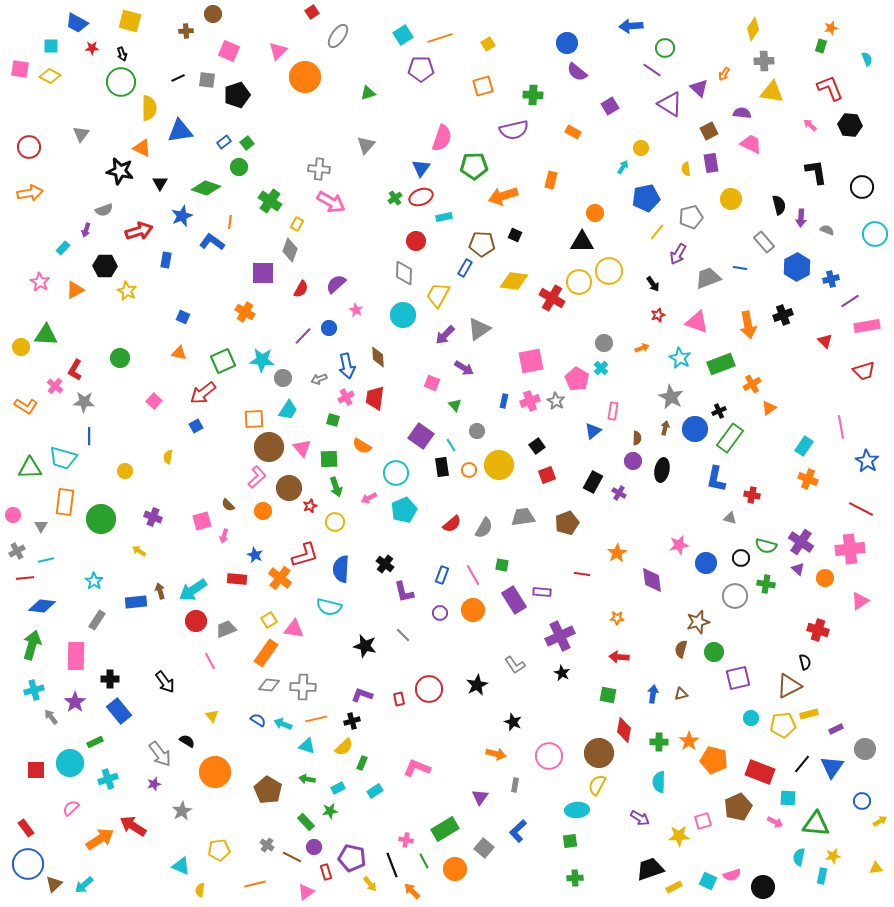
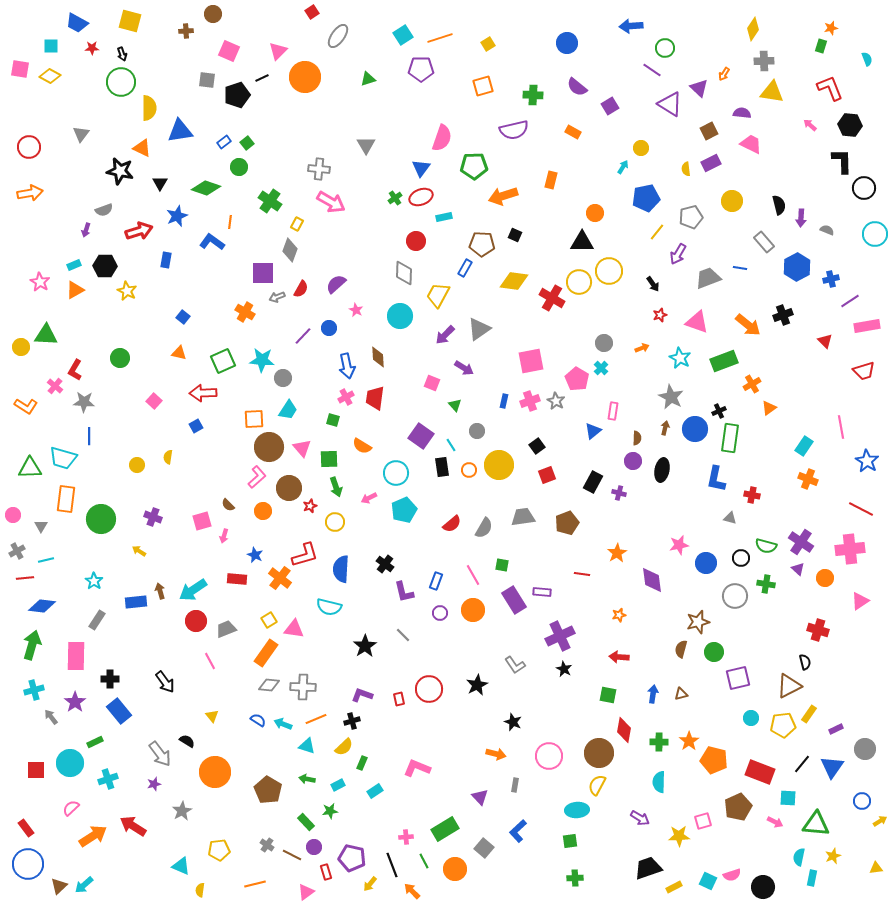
purple semicircle at (577, 72): moved 15 px down
black line at (178, 78): moved 84 px right
green triangle at (368, 93): moved 14 px up
gray triangle at (366, 145): rotated 12 degrees counterclockwise
purple rectangle at (711, 163): rotated 72 degrees clockwise
black L-shape at (816, 172): moved 26 px right, 11 px up; rotated 8 degrees clockwise
black circle at (862, 187): moved 2 px right, 1 px down
yellow circle at (731, 199): moved 1 px right, 2 px down
blue star at (182, 216): moved 5 px left
cyan rectangle at (63, 248): moved 11 px right, 17 px down; rotated 24 degrees clockwise
cyan circle at (403, 315): moved 3 px left, 1 px down
red star at (658, 315): moved 2 px right
blue square at (183, 317): rotated 16 degrees clockwise
orange arrow at (748, 325): rotated 40 degrees counterclockwise
green rectangle at (721, 364): moved 3 px right, 3 px up
gray arrow at (319, 379): moved 42 px left, 82 px up
red arrow at (203, 393): rotated 36 degrees clockwise
green rectangle at (730, 438): rotated 28 degrees counterclockwise
yellow circle at (125, 471): moved 12 px right, 6 px up
purple cross at (619, 493): rotated 16 degrees counterclockwise
orange rectangle at (65, 502): moved 1 px right, 3 px up
blue rectangle at (442, 575): moved 6 px left, 6 px down
orange star at (617, 618): moved 2 px right, 3 px up; rotated 16 degrees counterclockwise
black star at (365, 646): rotated 25 degrees clockwise
black star at (562, 673): moved 2 px right, 4 px up
yellow rectangle at (809, 714): rotated 42 degrees counterclockwise
orange line at (316, 719): rotated 10 degrees counterclockwise
cyan rectangle at (338, 788): moved 3 px up
purple triangle at (480, 797): rotated 18 degrees counterclockwise
orange arrow at (100, 839): moved 7 px left, 3 px up
pink cross at (406, 840): moved 3 px up; rotated 16 degrees counterclockwise
yellow star at (833, 856): rotated 14 degrees counterclockwise
brown line at (292, 857): moved 2 px up
black trapezoid at (650, 869): moved 2 px left, 1 px up
cyan rectangle at (822, 876): moved 10 px left, 2 px down
brown triangle at (54, 884): moved 5 px right, 2 px down
yellow arrow at (370, 884): rotated 77 degrees clockwise
